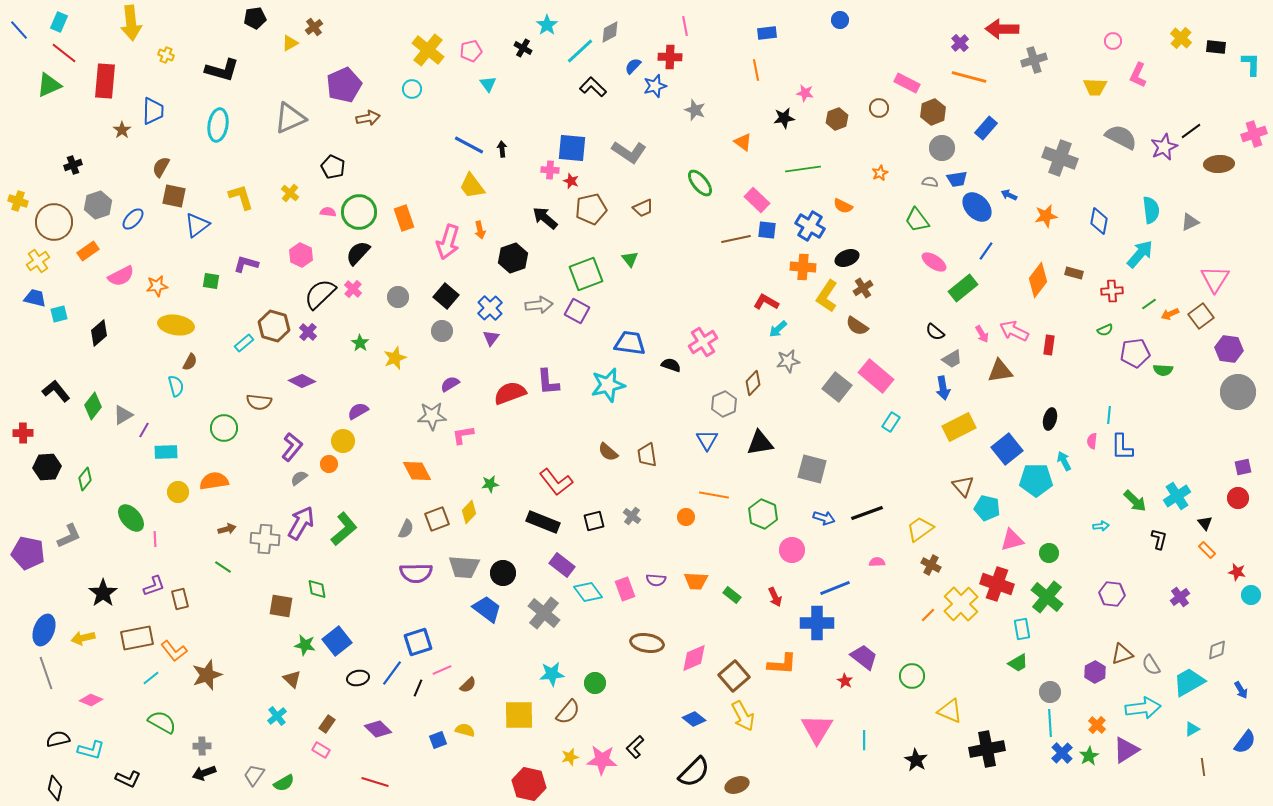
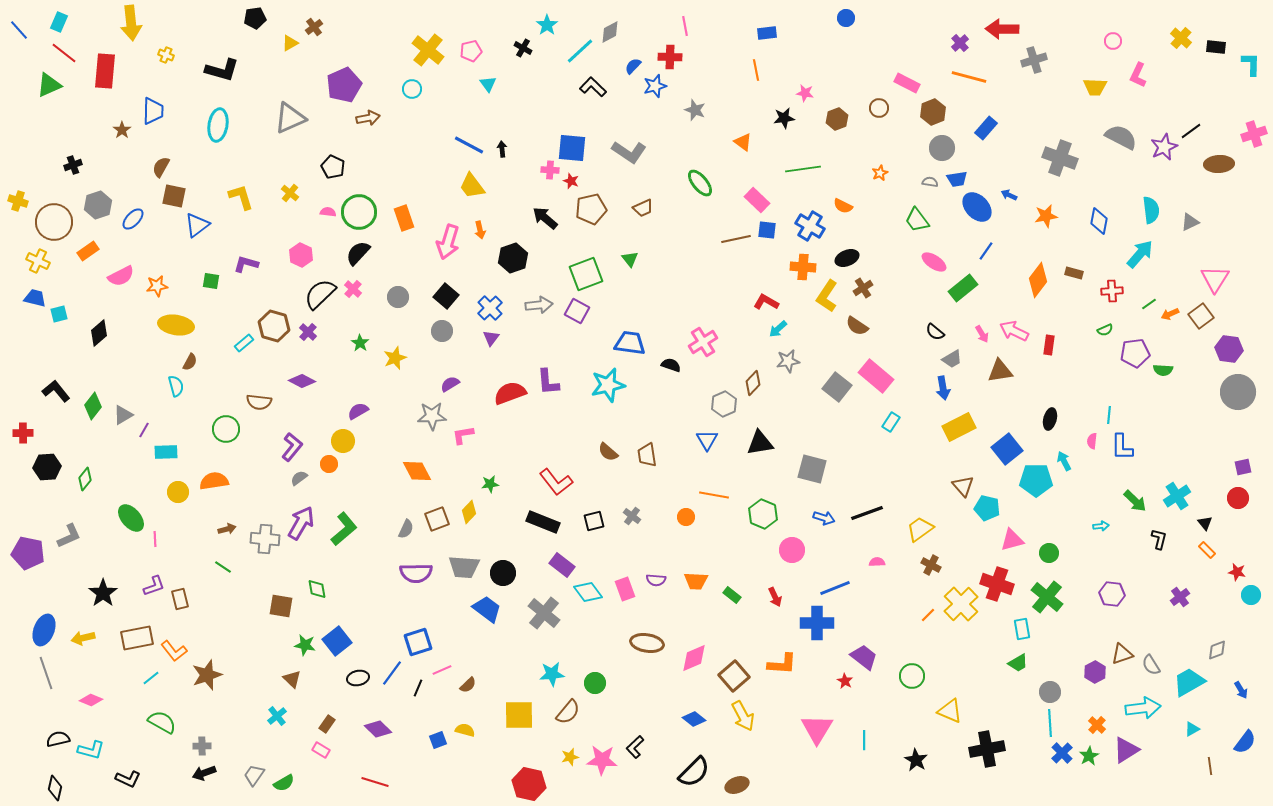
blue circle at (840, 20): moved 6 px right, 2 px up
red rectangle at (105, 81): moved 10 px up
yellow cross at (38, 261): rotated 30 degrees counterclockwise
green circle at (224, 428): moved 2 px right, 1 px down
brown line at (1203, 767): moved 7 px right, 1 px up
